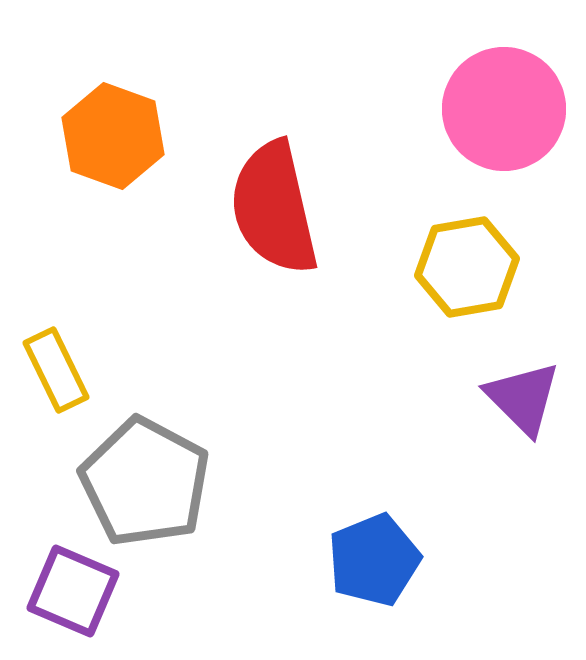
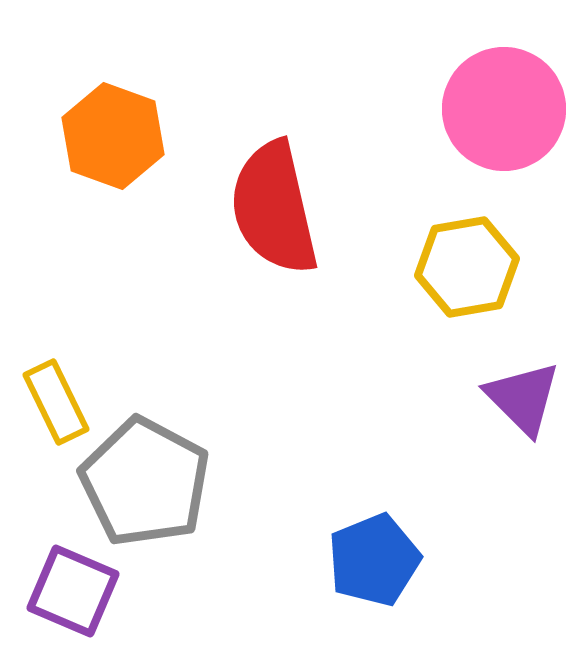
yellow rectangle: moved 32 px down
